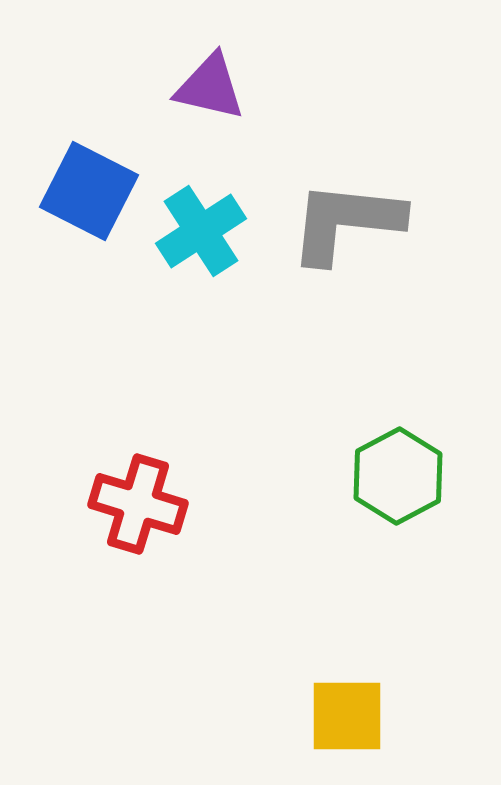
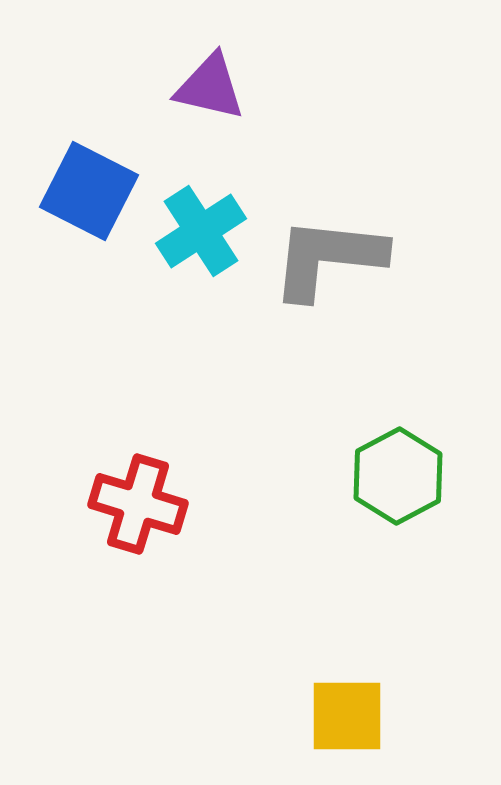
gray L-shape: moved 18 px left, 36 px down
